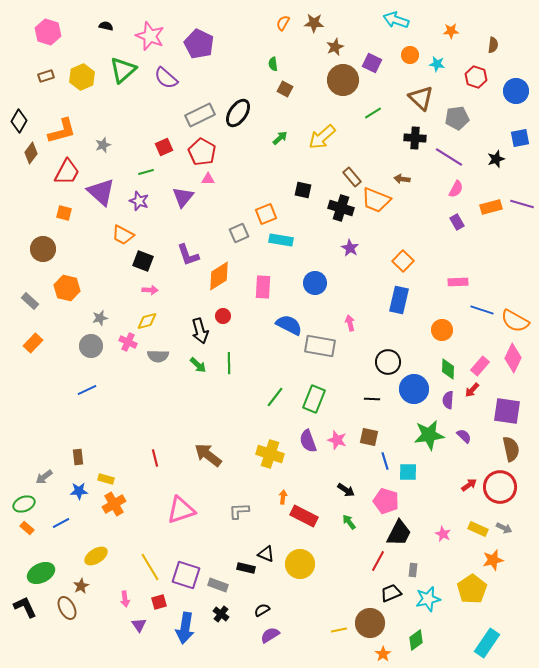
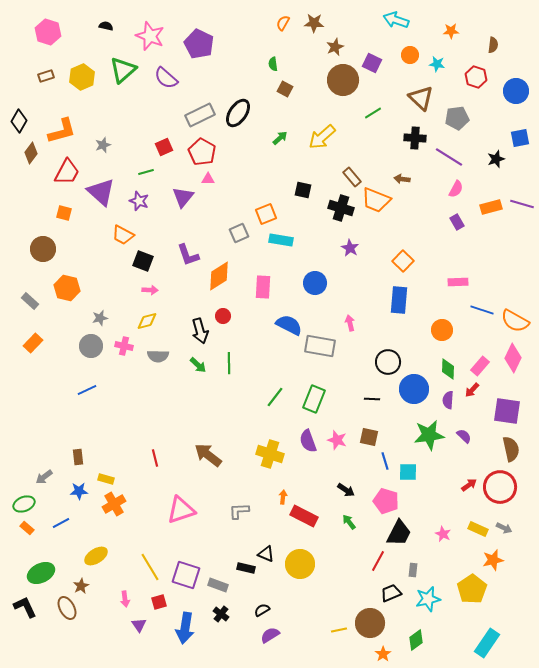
blue rectangle at (399, 300): rotated 8 degrees counterclockwise
pink cross at (128, 342): moved 4 px left, 4 px down; rotated 12 degrees counterclockwise
